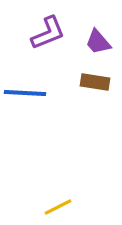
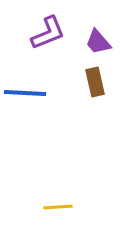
brown rectangle: rotated 68 degrees clockwise
yellow line: rotated 24 degrees clockwise
